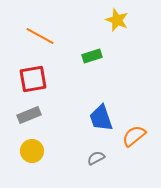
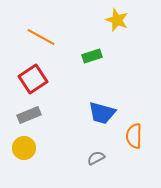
orange line: moved 1 px right, 1 px down
red square: rotated 24 degrees counterclockwise
blue trapezoid: moved 1 px right, 5 px up; rotated 56 degrees counterclockwise
orange semicircle: rotated 50 degrees counterclockwise
yellow circle: moved 8 px left, 3 px up
